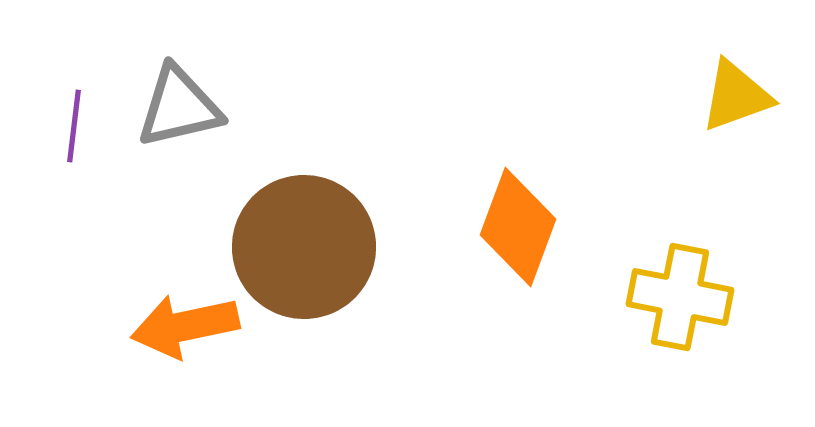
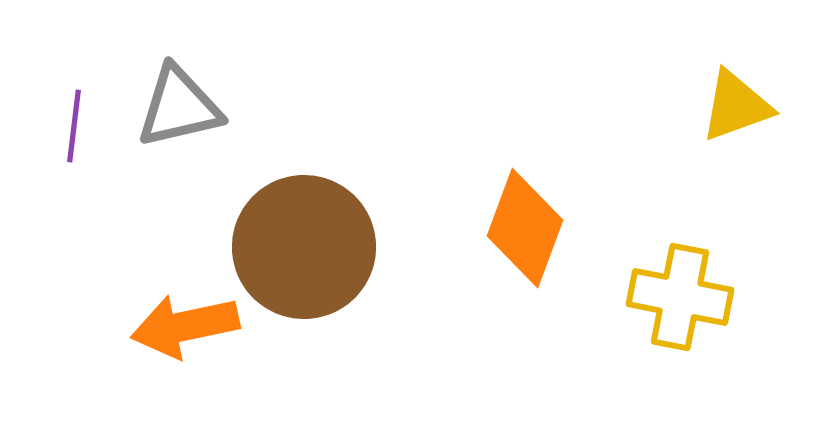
yellow triangle: moved 10 px down
orange diamond: moved 7 px right, 1 px down
